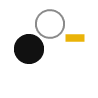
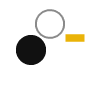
black circle: moved 2 px right, 1 px down
